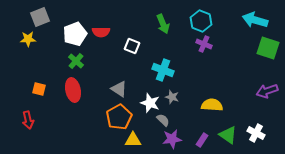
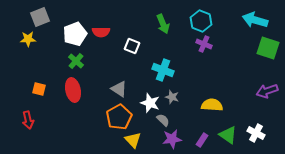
yellow triangle: rotated 48 degrees clockwise
